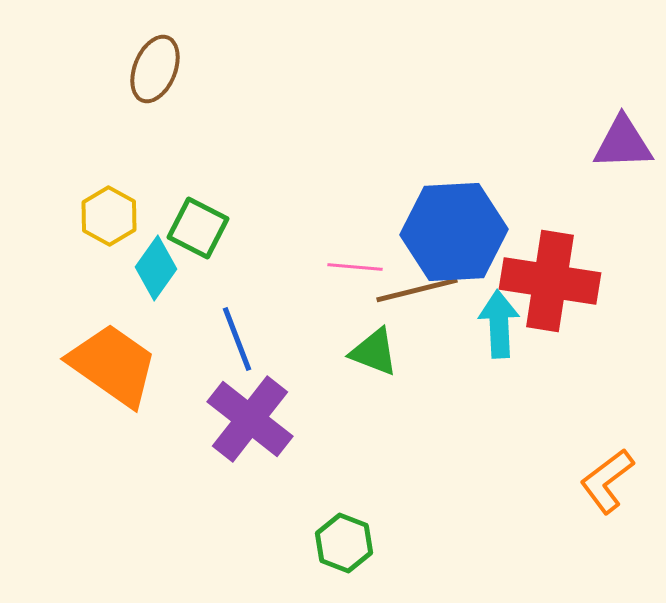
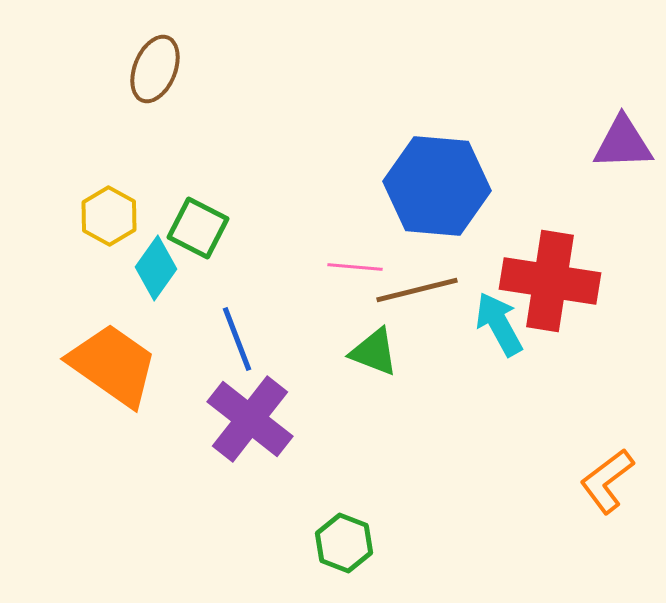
blue hexagon: moved 17 px left, 46 px up; rotated 8 degrees clockwise
cyan arrow: rotated 26 degrees counterclockwise
